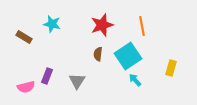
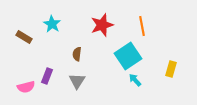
cyan star: rotated 18 degrees clockwise
brown semicircle: moved 21 px left
yellow rectangle: moved 1 px down
